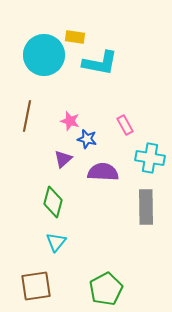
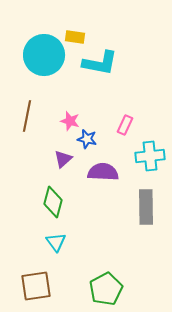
pink rectangle: rotated 54 degrees clockwise
cyan cross: moved 2 px up; rotated 16 degrees counterclockwise
cyan triangle: rotated 15 degrees counterclockwise
